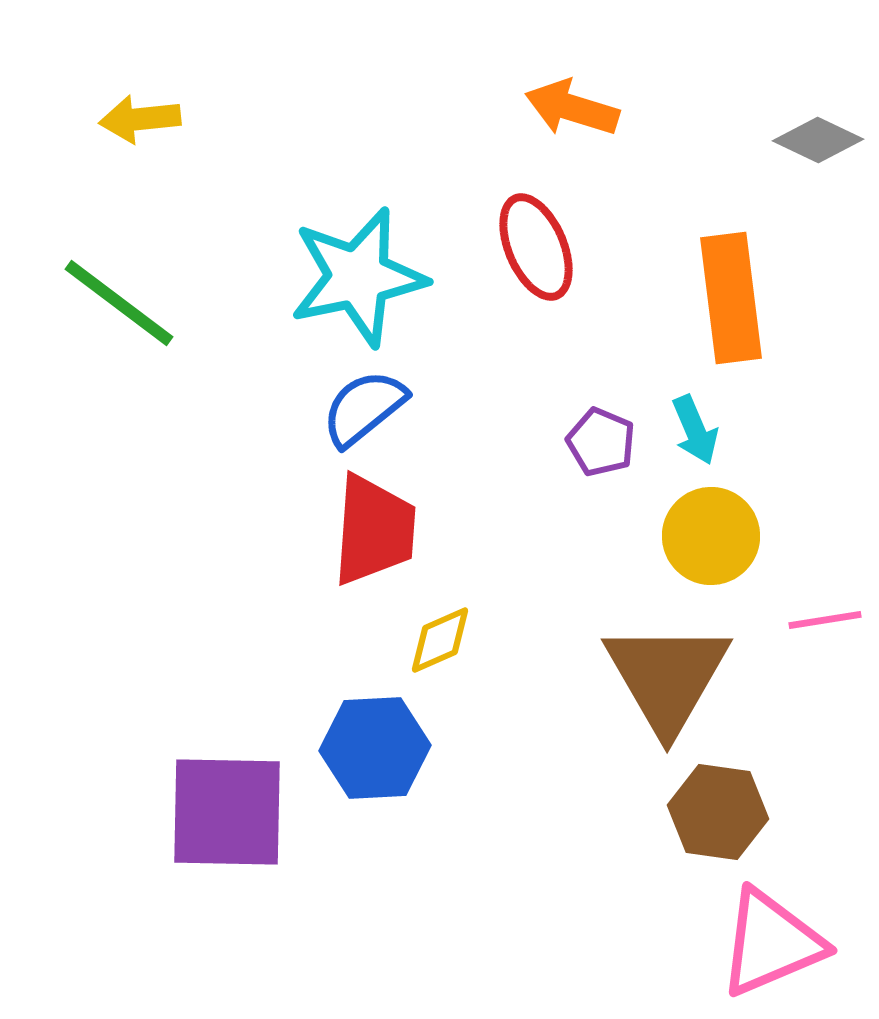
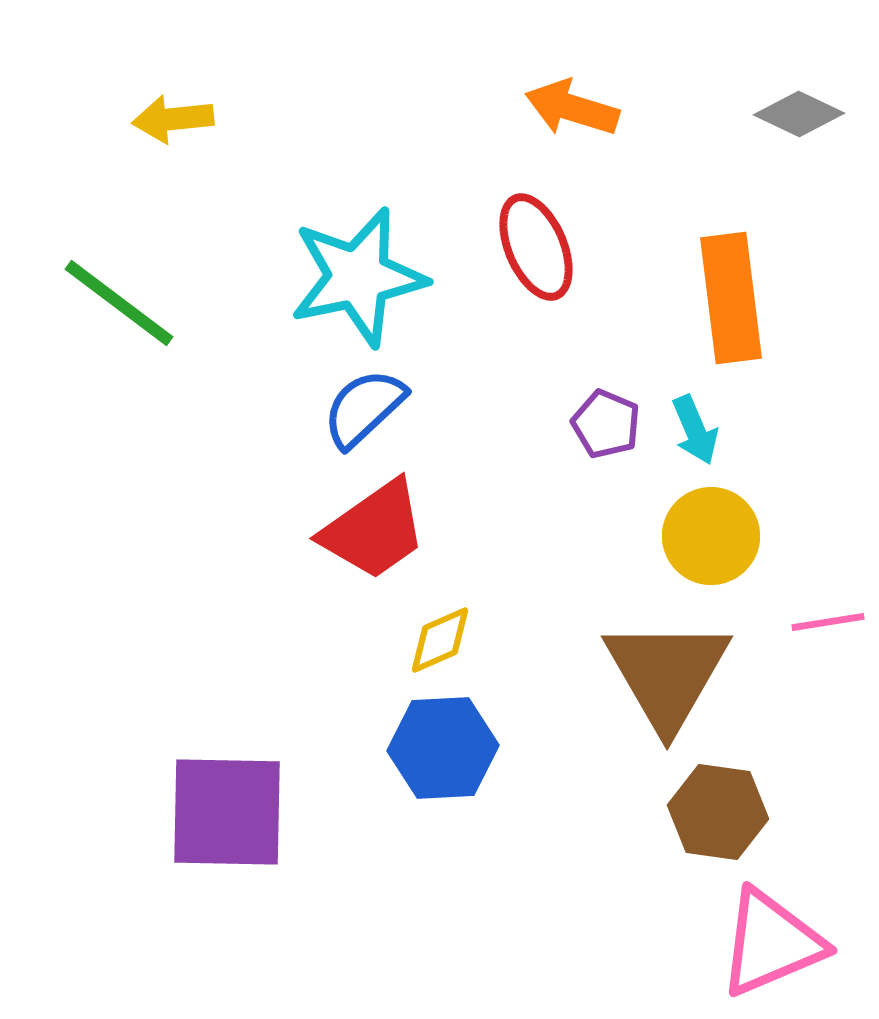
yellow arrow: moved 33 px right
gray diamond: moved 19 px left, 26 px up
blue semicircle: rotated 4 degrees counterclockwise
purple pentagon: moved 5 px right, 18 px up
red trapezoid: rotated 51 degrees clockwise
pink line: moved 3 px right, 2 px down
brown triangle: moved 3 px up
blue hexagon: moved 68 px right
